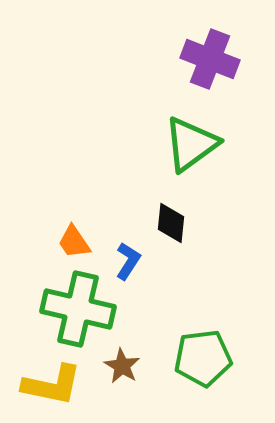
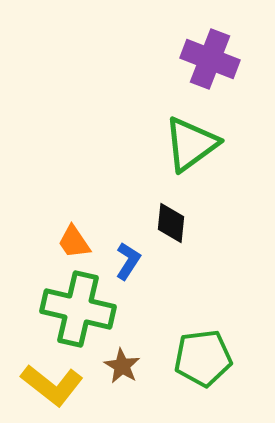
yellow L-shape: rotated 26 degrees clockwise
